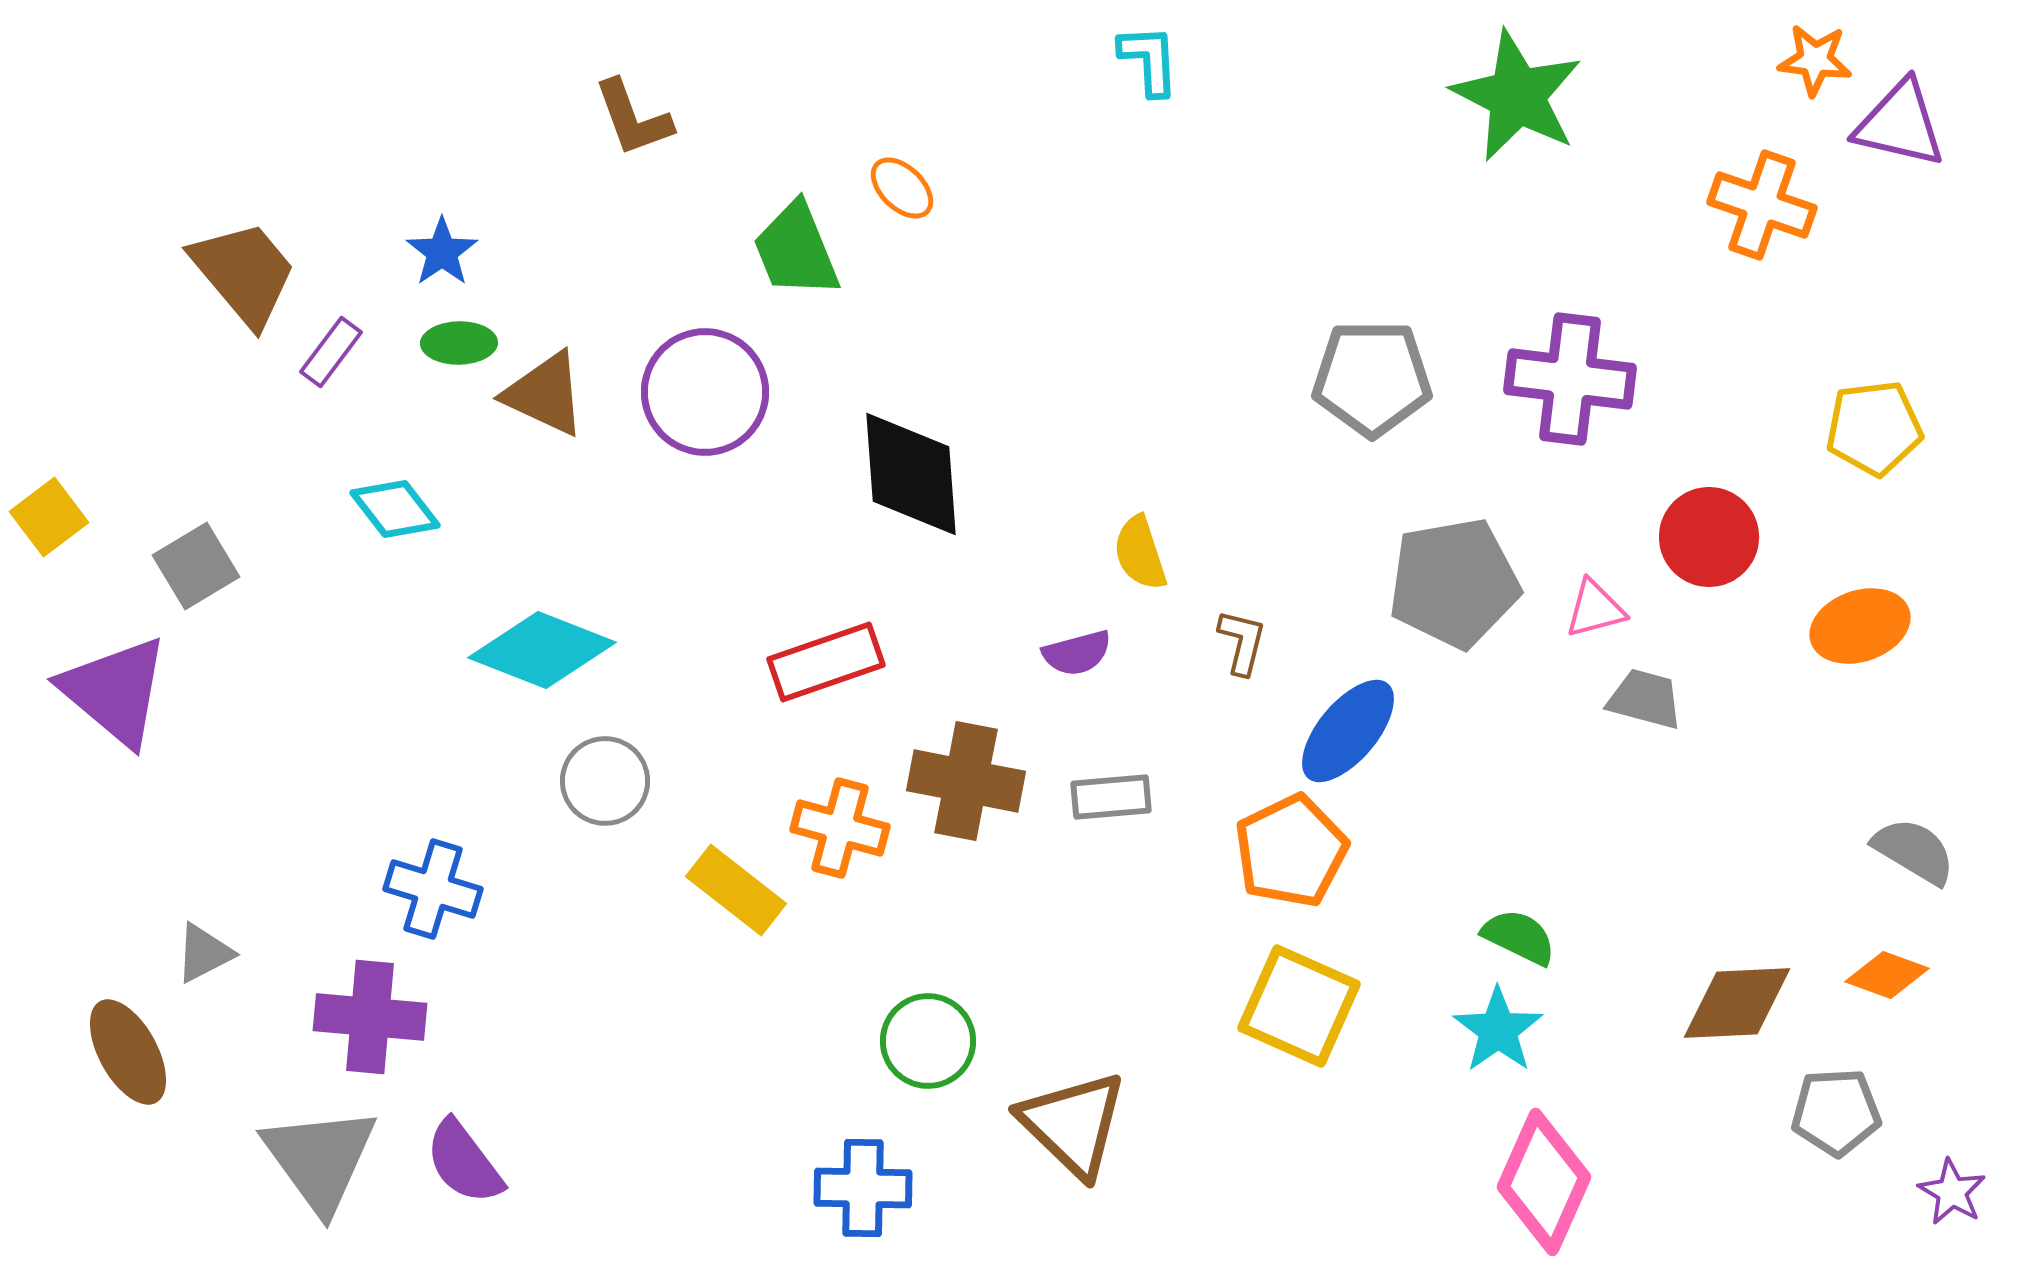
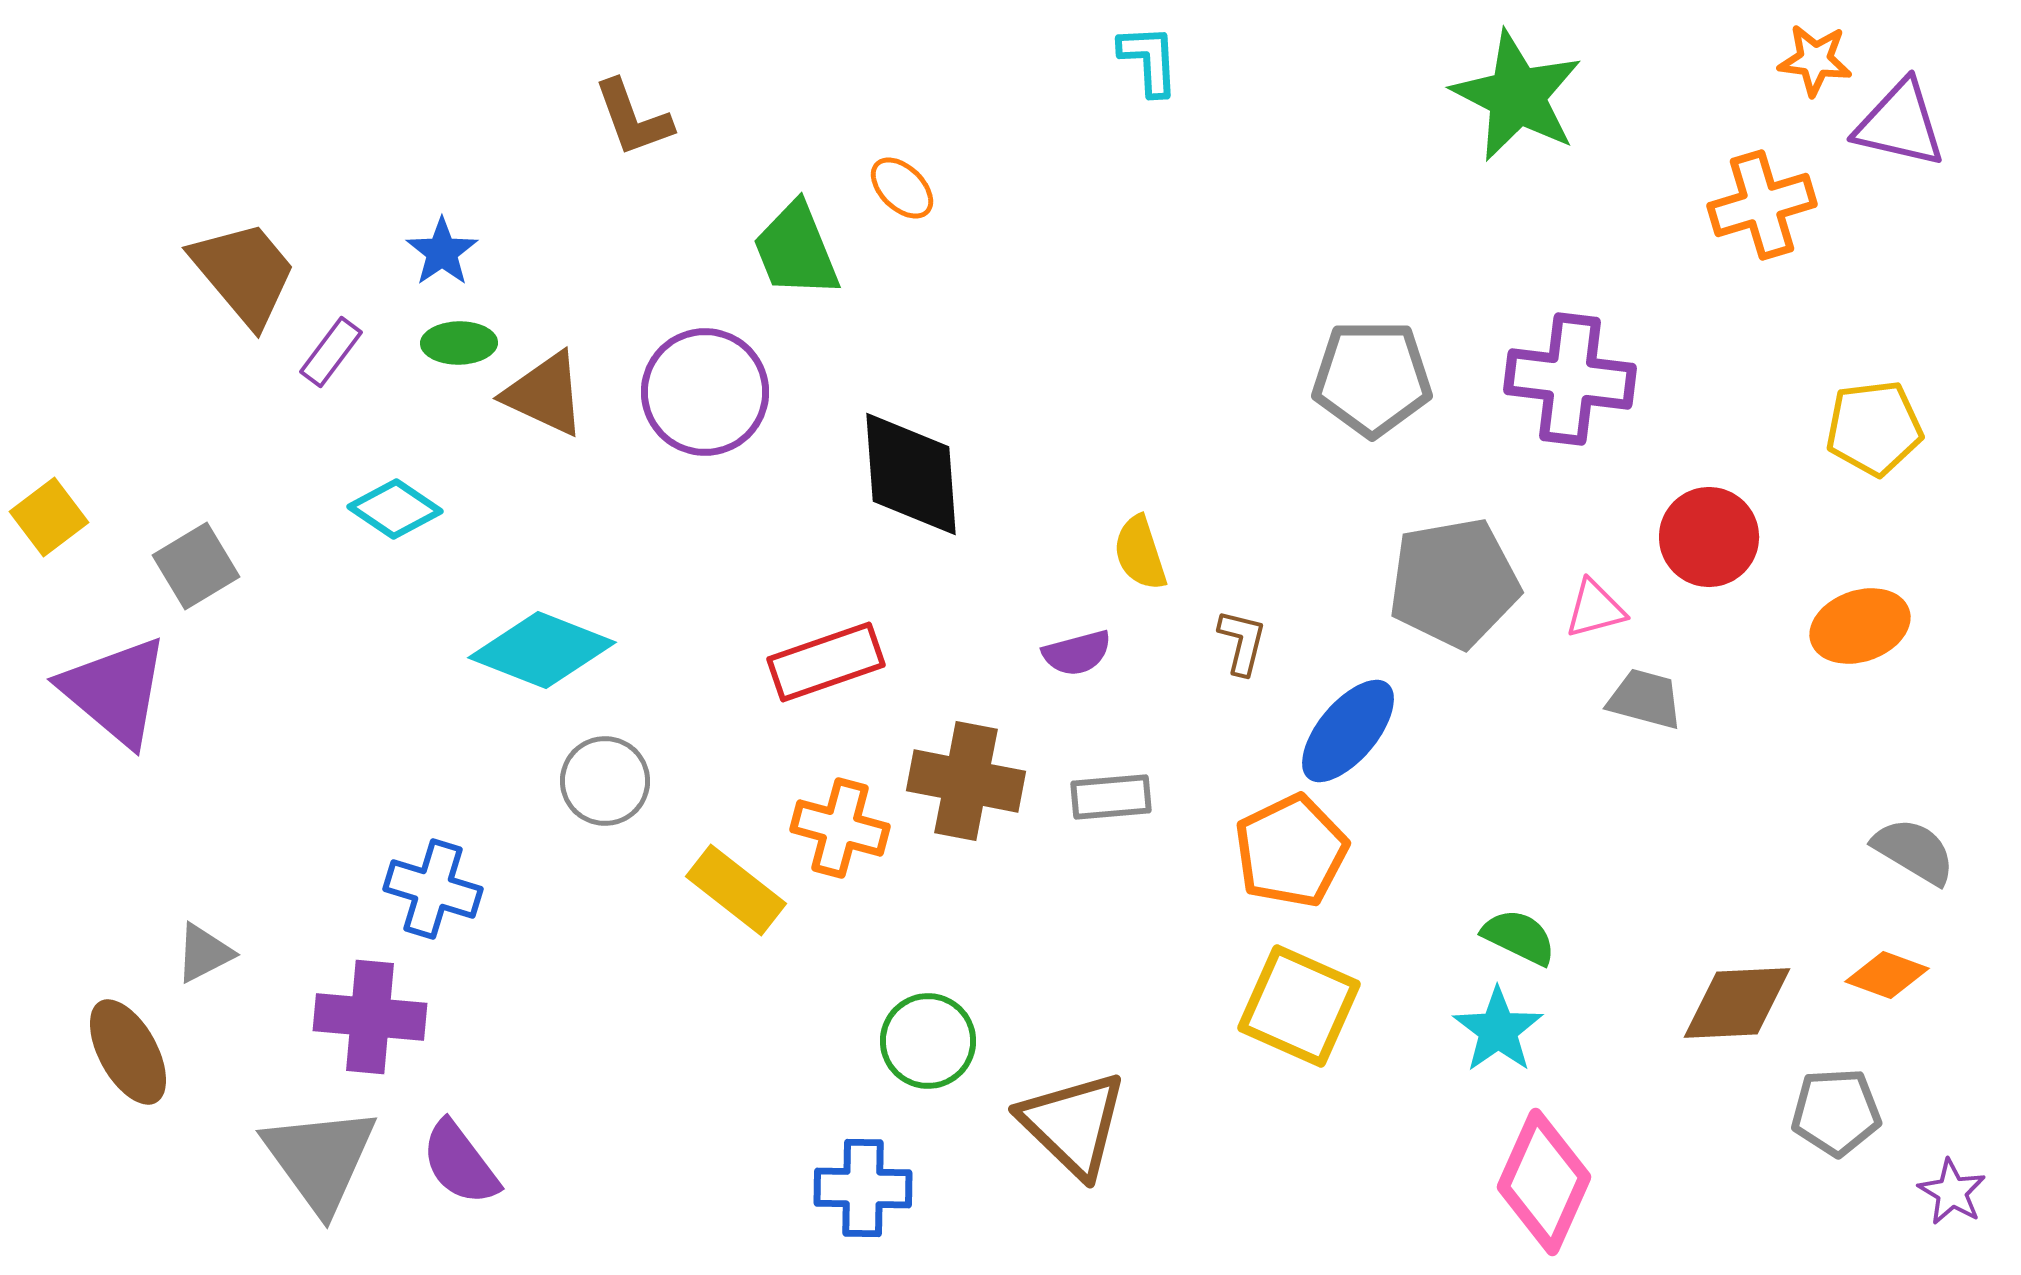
orange cross at (1762, 205): rotated 36 degrees counterclockwise
cyan diamond at (395, 509): rotated 18 degrees counterclockwise
purple semicircle at (464, 1162): moved 4 px left, 1 px down
